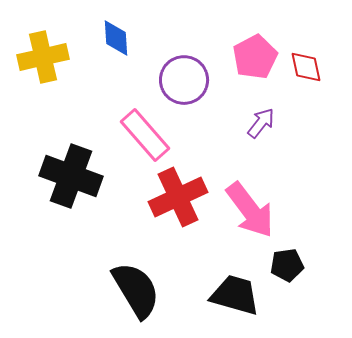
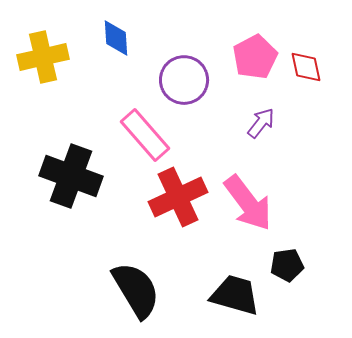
pink arrow: moved 2 px left, 7 px up
